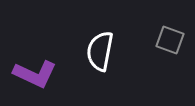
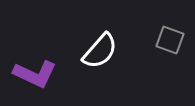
white semicircle: rotated 150 degrees counterclockwise
